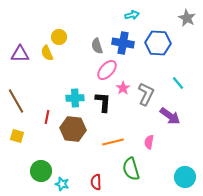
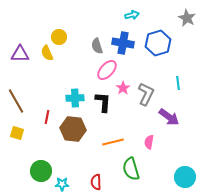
blue hexagon: rotated 20 degrees counterclockwise
cyan line: rotated 32 degrees clockwise
purple arrow: moved 1 px left, 1 px down
yellow square: moved 3 px up
cyan star: rotated 16 degrees counterclockwise
